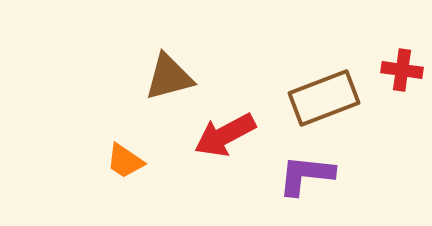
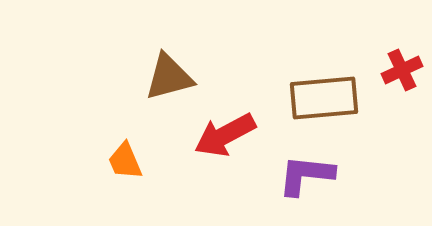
red cross: rotated 33 degrees counterclockwise
brown rectangle: rotated 16 degrees clockwise
orange trapezoid: rotated 33 degrees clockwise
